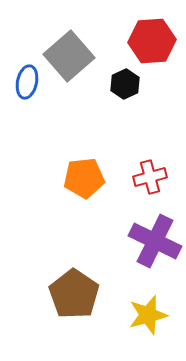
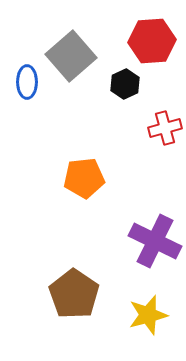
gray square: moved 2 px right
blue ellipse: rotated 12 degrees counterclockwise
red cross: moved 15 px right, 49 px up
